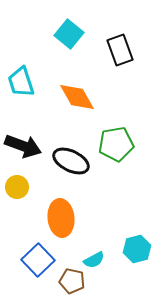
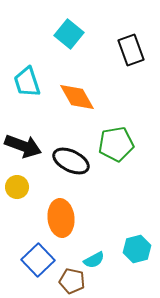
black rectangle: moved 11 px right
cyan trapezoid: moved 6 px right
